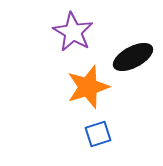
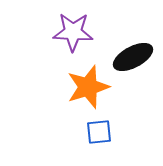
purple star: rotated 27 degrees counterclockwise
blue square: moved 1 px right, 2 px up; rotated 12 degrees clockwise
